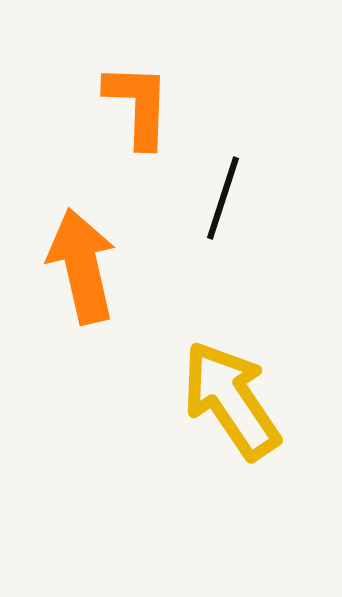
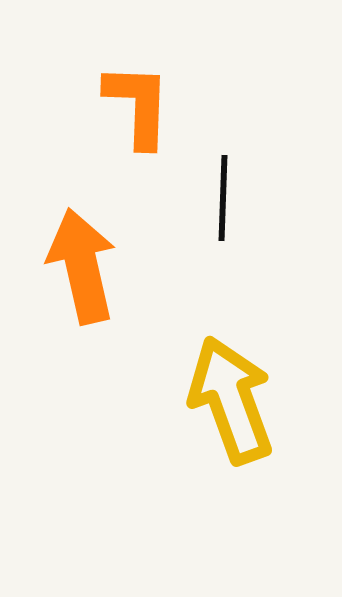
black line: rotated 16 degrees counterclockwise
yellow arrow: rotated 14 degrees clockwise
